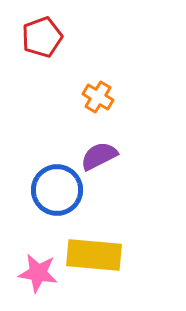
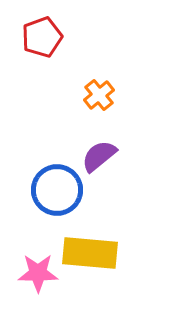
orange cross: moved 1 px right, 2 px up; rotated 20 degrees clockwise
purple semicircle: rotated 12 degrees counterclockwise
yellow rectangle: moved 4 px left, 2 px up
pink star: rotated 9 degrees counterclockwise
